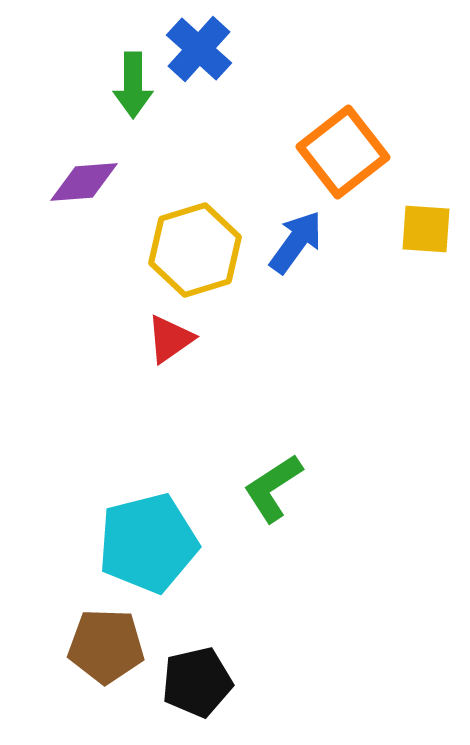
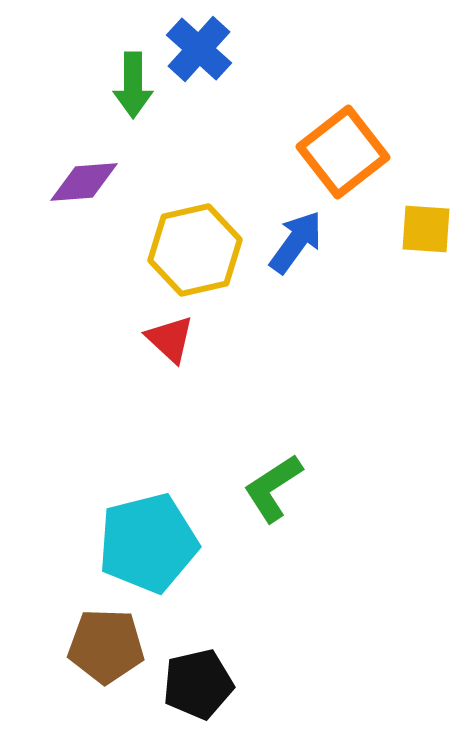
yellow hexagon: rotated 4 degrees clockwise
red triangle: rotated 42 degrees counterclockwise
black pentagon: moved 1 px right, 2 px down
